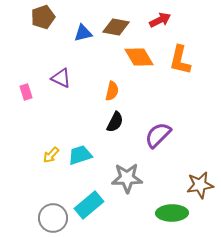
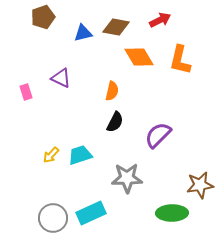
cyan rectangle: moved 2 px right, 8 px down; rotated 16 degrees clockwise
